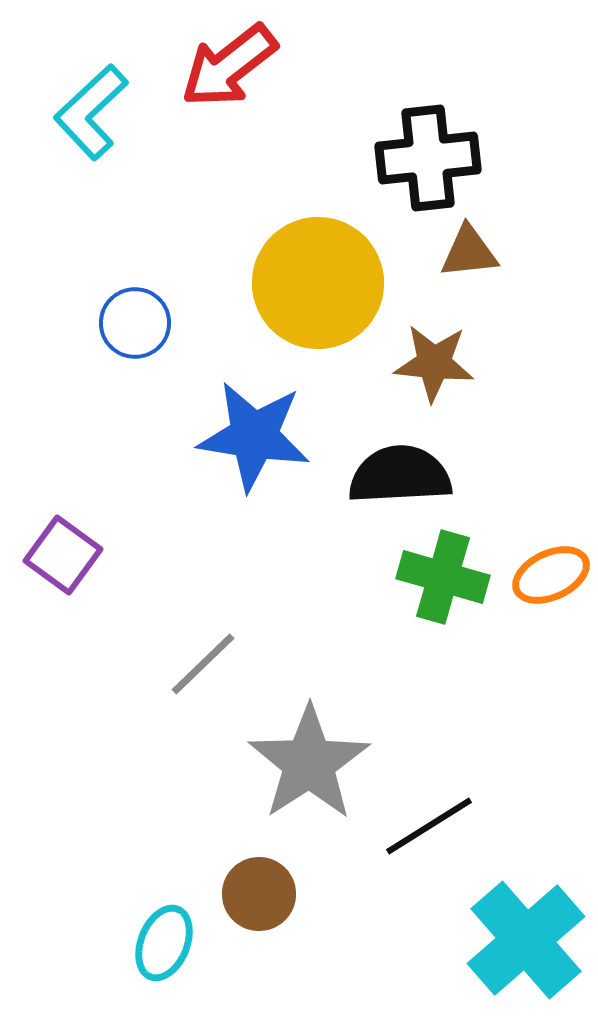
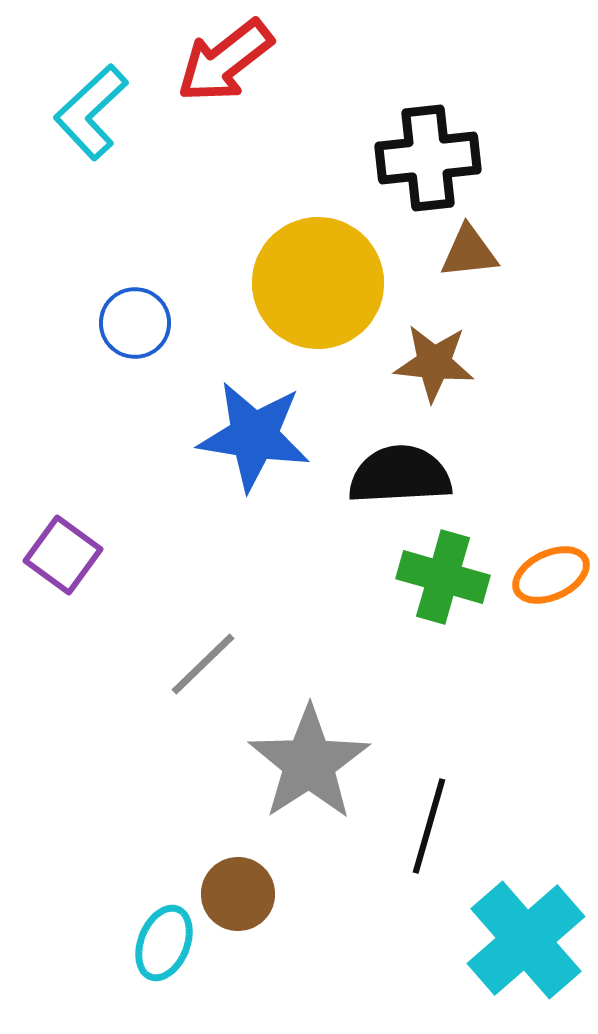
red arrow: moved 4 px left, 5 px up
black line: rotated 42 degrees counterclockwise
brown circle: moved 21 px left
